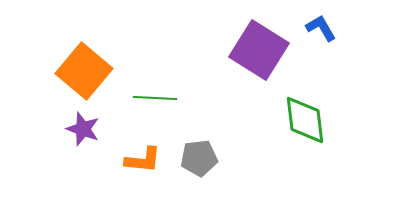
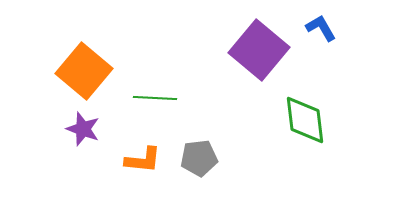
purple square: rotated 8 degrees clockwise
